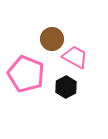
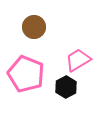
brown circle: moved 18 px left, 12 px up
pink trapezoid: moved 3 px right, 3 px down; rotated 60 degrees counterclockwise
